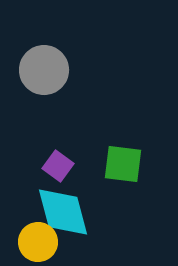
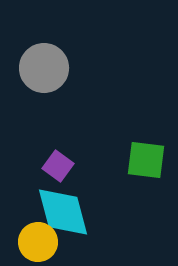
gray circle: moved 2 px up
green square: moved 23 px right, 4 px up
